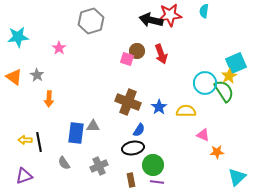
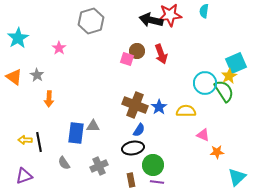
cyan star: moved 1 px down; rotated 25 degrees counterclockwise
brown cross: moved 7 px right, 3 px down
